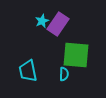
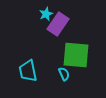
cyan star: moved 4 px right, 7 px up
cyan semicircle: rotated 24 degrees counterclockwise
